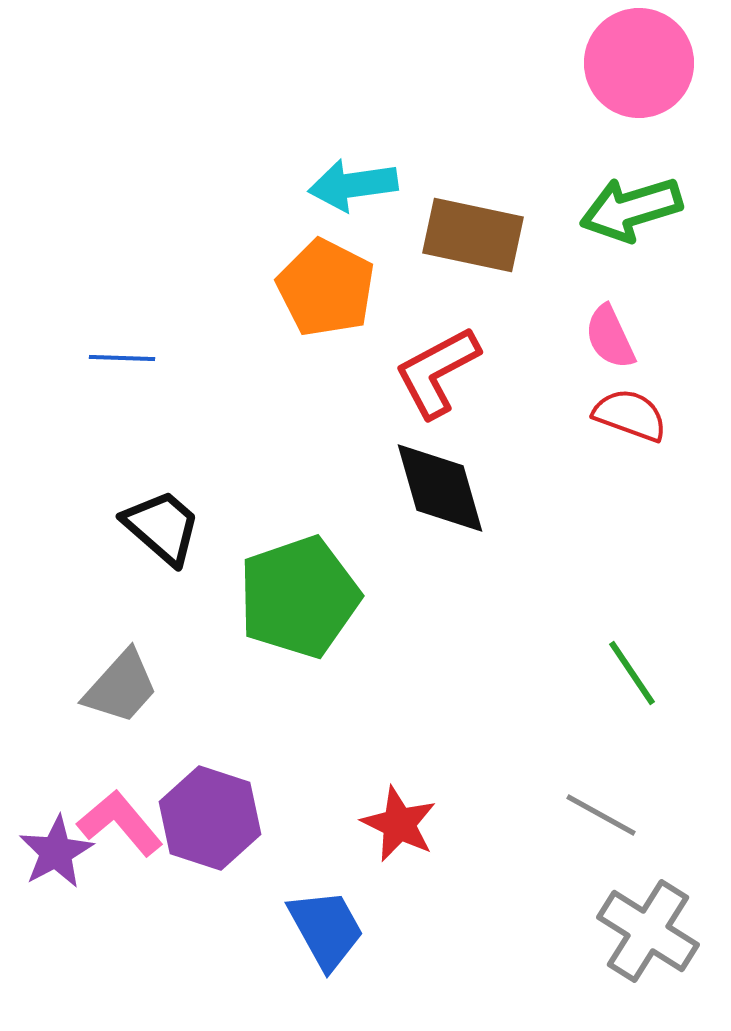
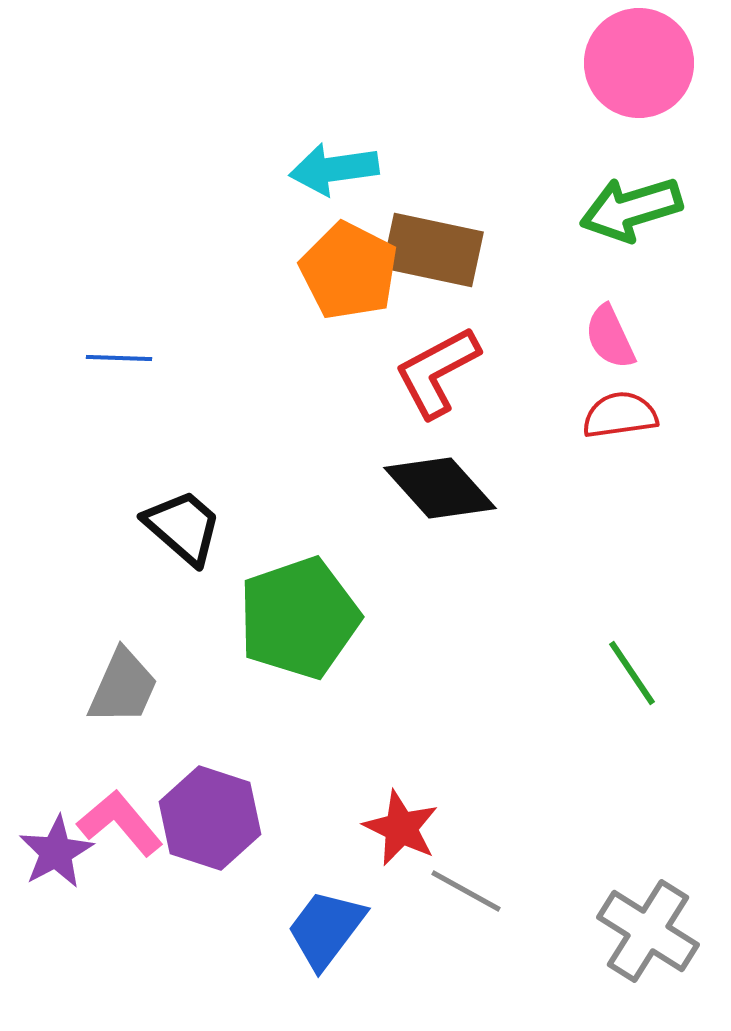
cyan arrow: moved 19 px left, 16 px up
brown rectangle: moved 40 px left, 15 px down
orange pentagon: moved 23 px right, 17 px up
blue line: moved 3 px left
red semicircle: moved 10 px left; rotated 28 degrees counterclockwise
black diamond: rotated 26 degrees counterclockwise
black trapezoid: moved 21 px right
green pentagon: moved 21 px down
gray trapezoid: moved 2 px right; rotated 18 degrees counterclockwise
gray line: moved 135 px left, 76 px down
red star: moved 2 px right, 4 px down
blue trapezoid: rotated 114 degrees counterclockwise
